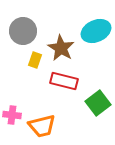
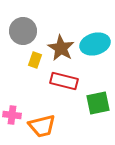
cyan ellipse: moved 1 px left, 13 px down; rotated 8 degrees clockwise
green square: rotated 25 degrees clockwise
